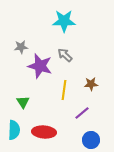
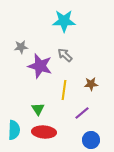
green triangle: moved 15 px right, 7 px down
